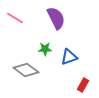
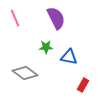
pink line: rotated 36 degrees clockwise
green star: moved 1 px right, 2 px up
blue triangle: rotated 30 degrees clockwise
gray diamond: moved 1 px left, 3 px down
